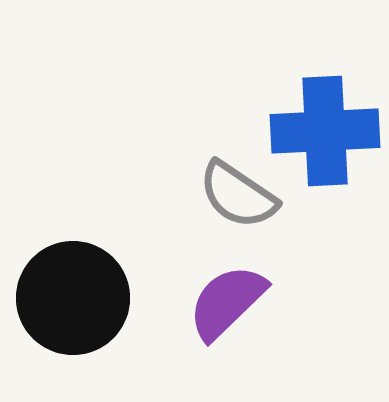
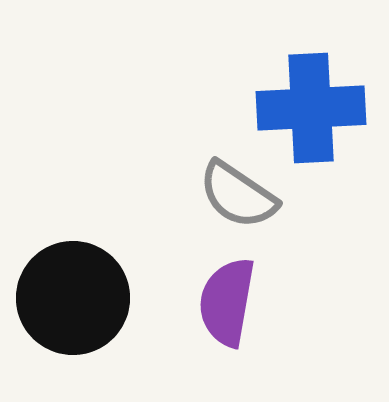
blue cross: moved 14 px left, 23 px up
purple semicircle: rotated 36 degrees counterclockwise
